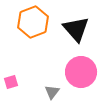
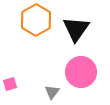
orange hexagon: moved 3 px right, 2 px up; rotated 8 degrees counterclockwise
black triangle: rotated 16 degrees clockwise
pink square: moved 1 px left, 2 px down
